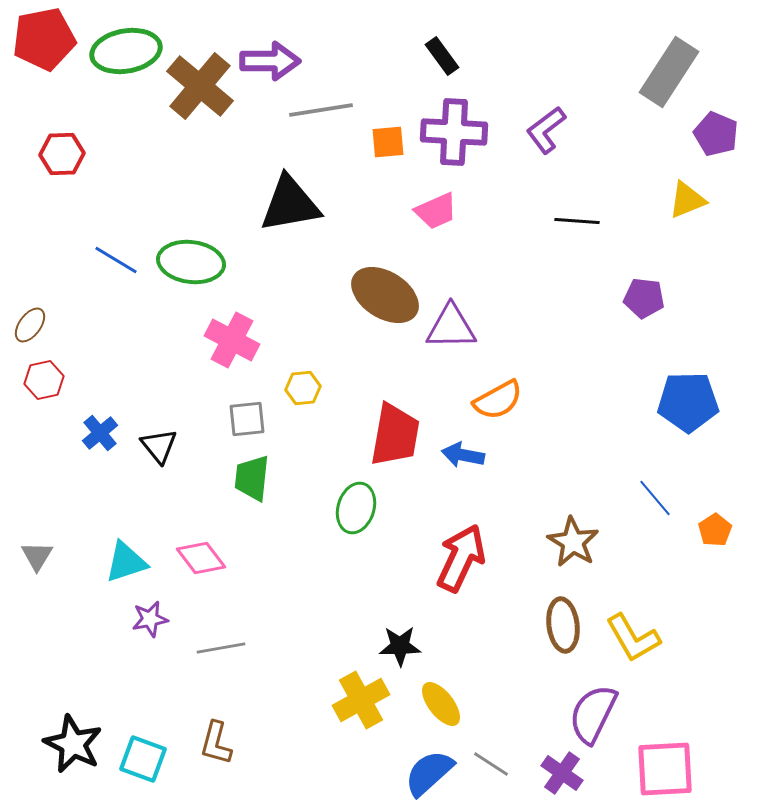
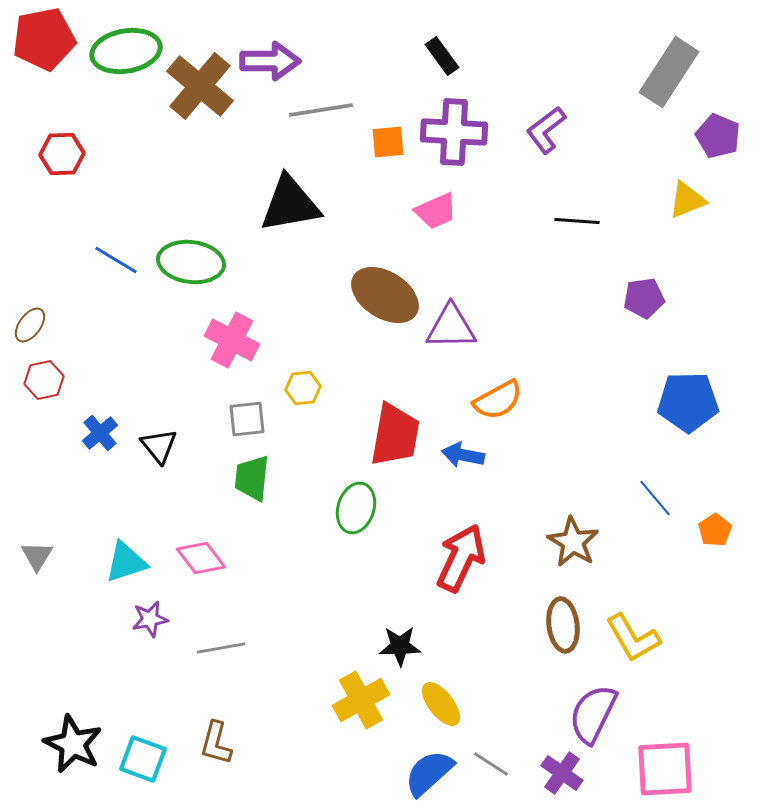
purple pentagon at (716, 134): moved 2 px right, 2 px down
purple pentagon at (644, 298): rotated 15 degrees counterclockwise
